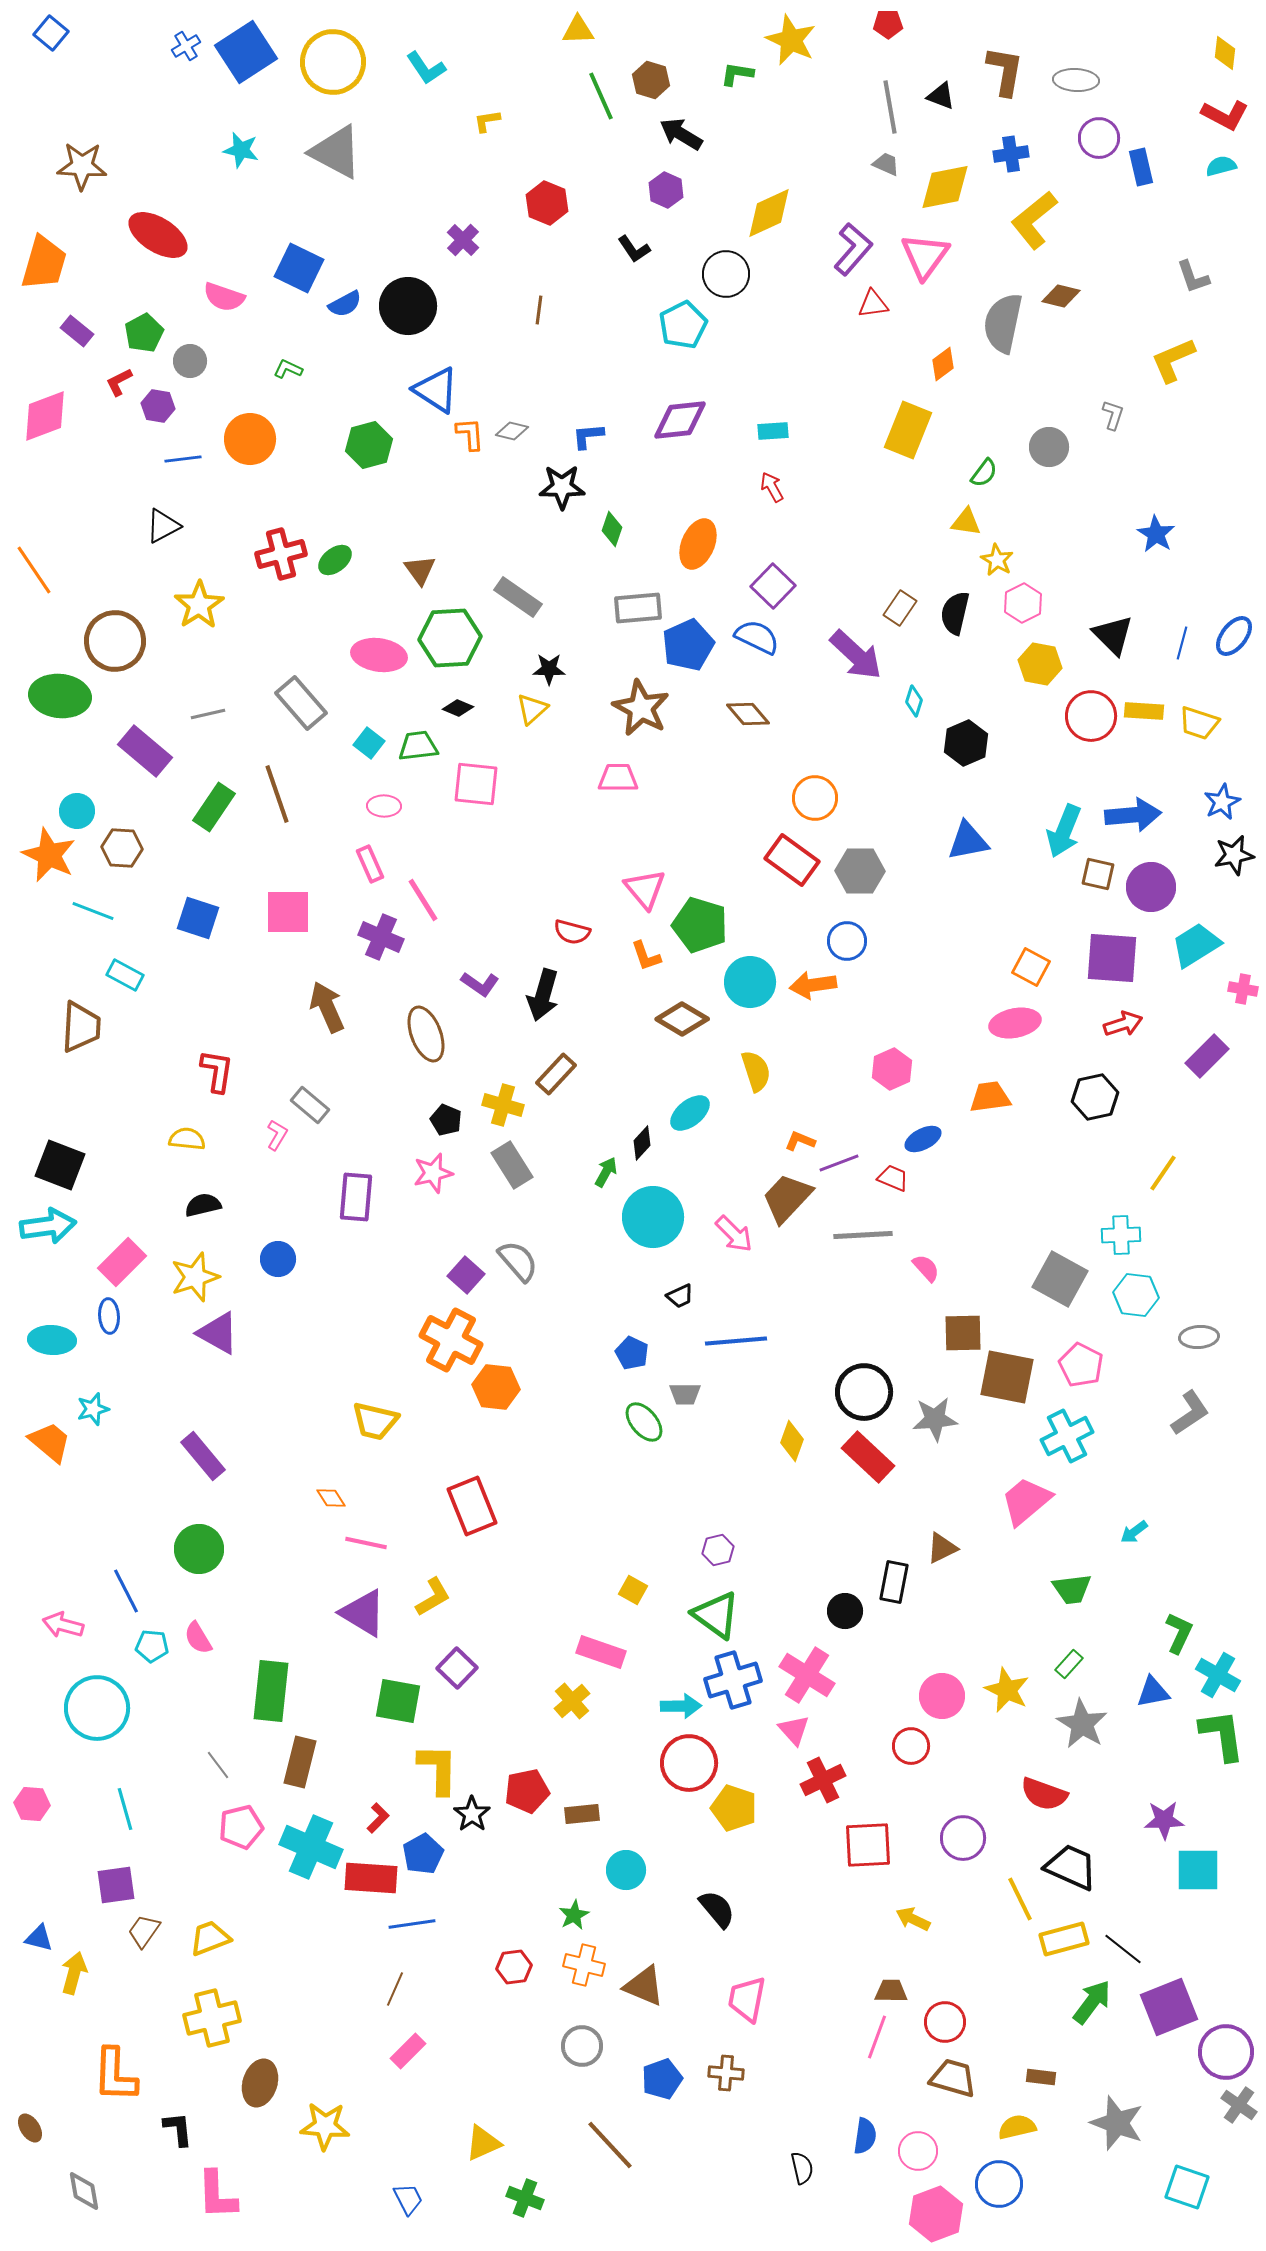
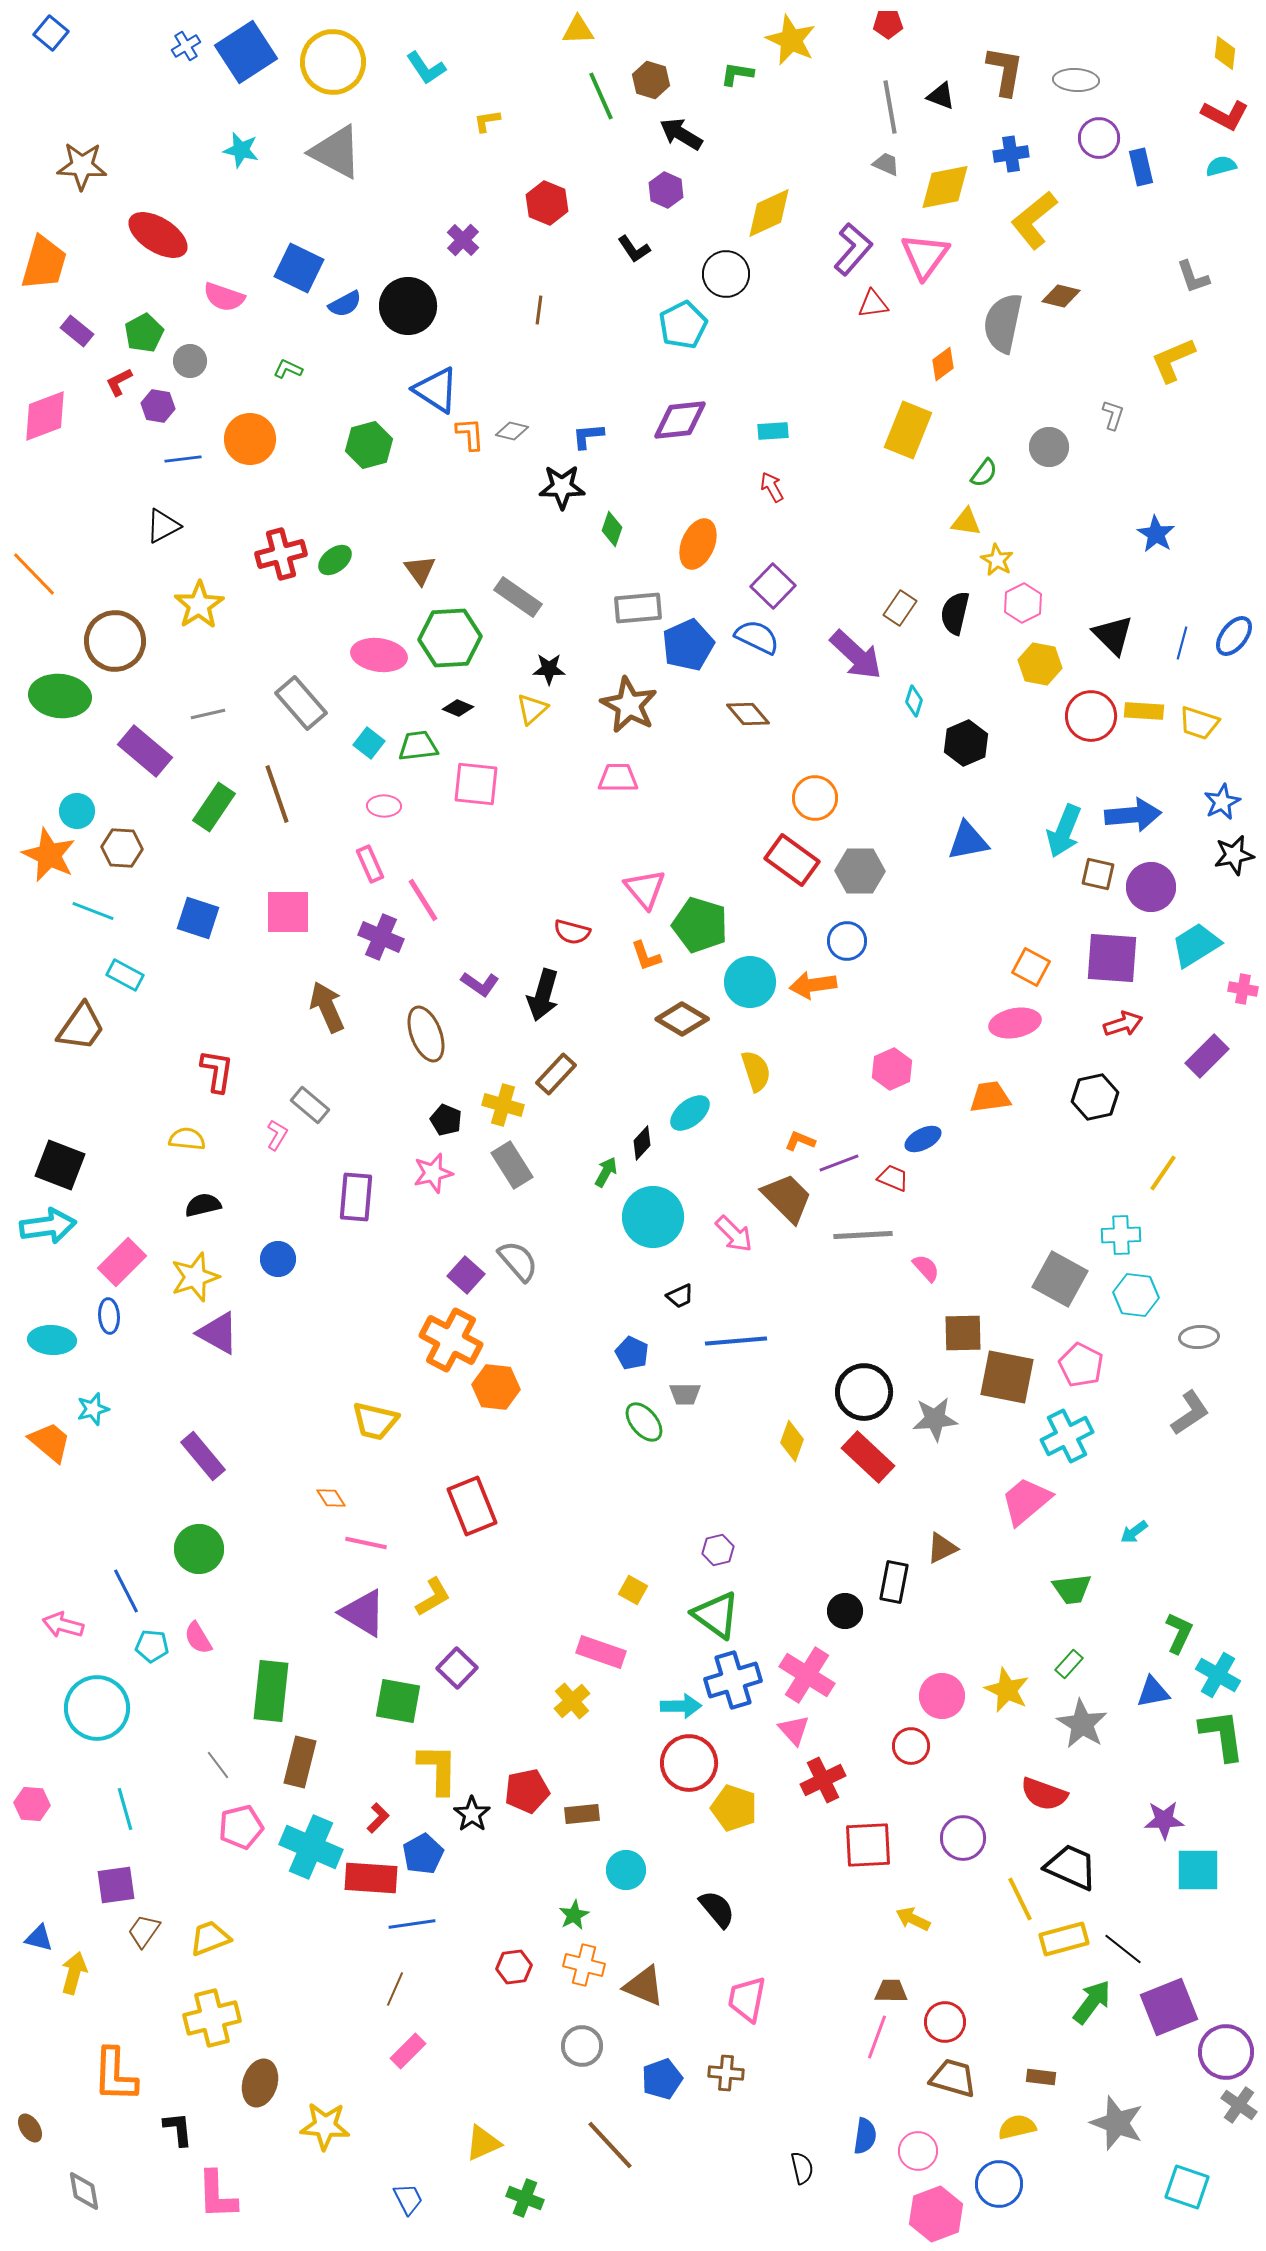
orange line at (34, 570): moved 4 px down; rotated 10 degrees counterclockwise
brown star at (641, 708): moved 12 px left, 3 px up
brown trapezoid at (81, 1027): rotated 32 degrees clockwise
brown trapezoid at (787, 1198): rotated 92 degrees clockwise
